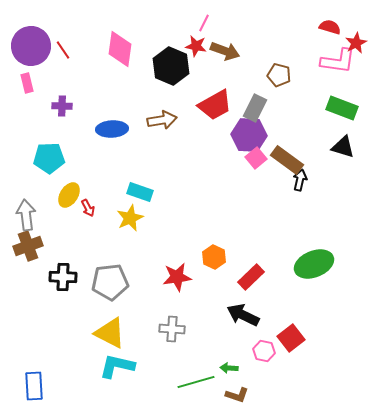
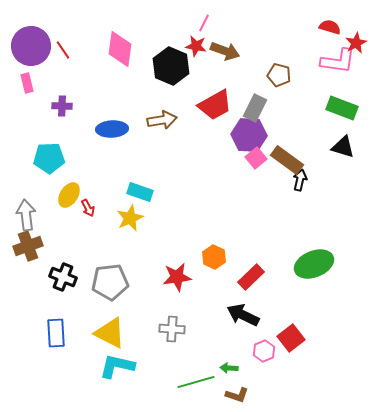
black cross at (63, 277): rotated 20 degrees clockwise
pink hexagon at (264, 351): rotated 25 degrees clockwise
blue rectangle at (34, 386): moved 22 px right, 53 px up
